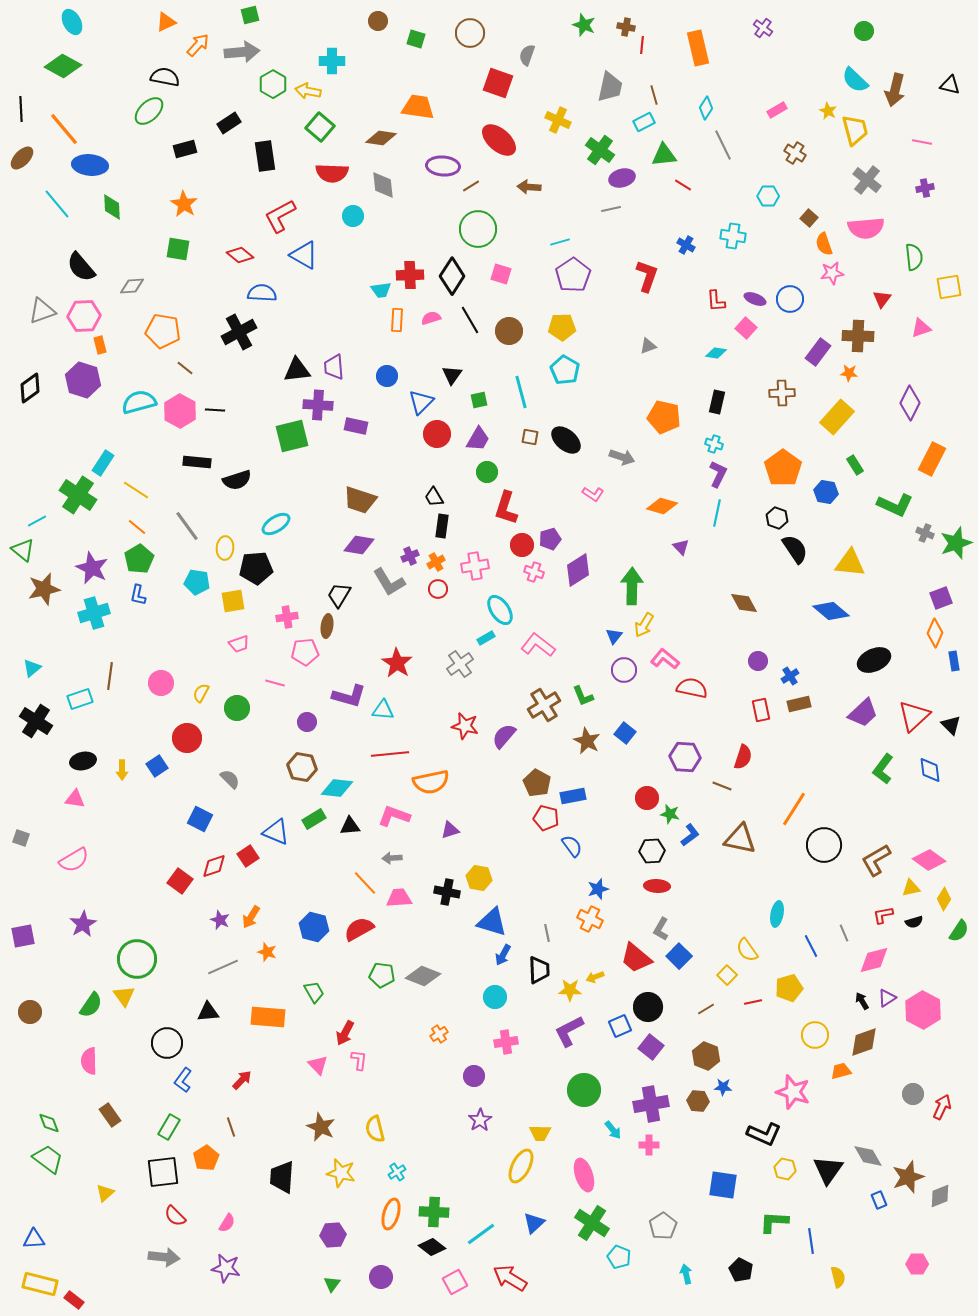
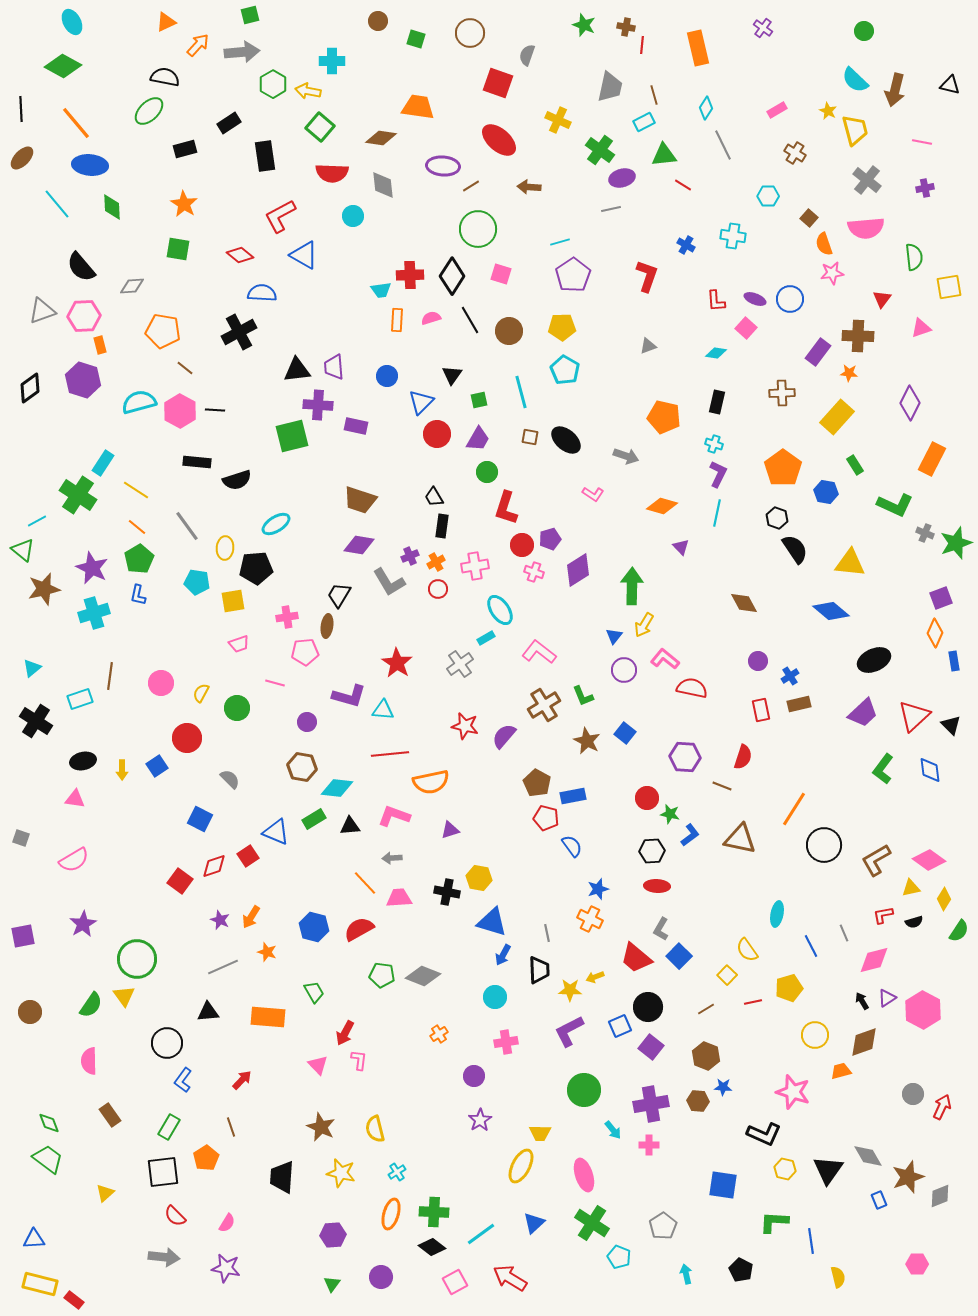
orange line at (64, 129): moved 12 px right, 6 px up
gray arrow at (622, 457): moved 4 px right, 1 px up
pink L-shape at (538, 645): moved 1 px right, 7 px down
